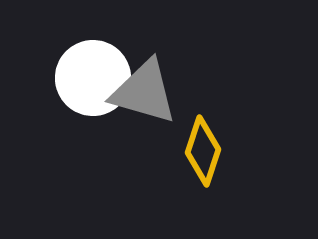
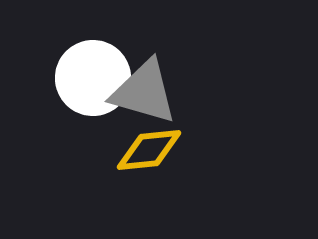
yellow diamond: moved 54 px left, 1 px up; rotated 66 degrees clockwise
